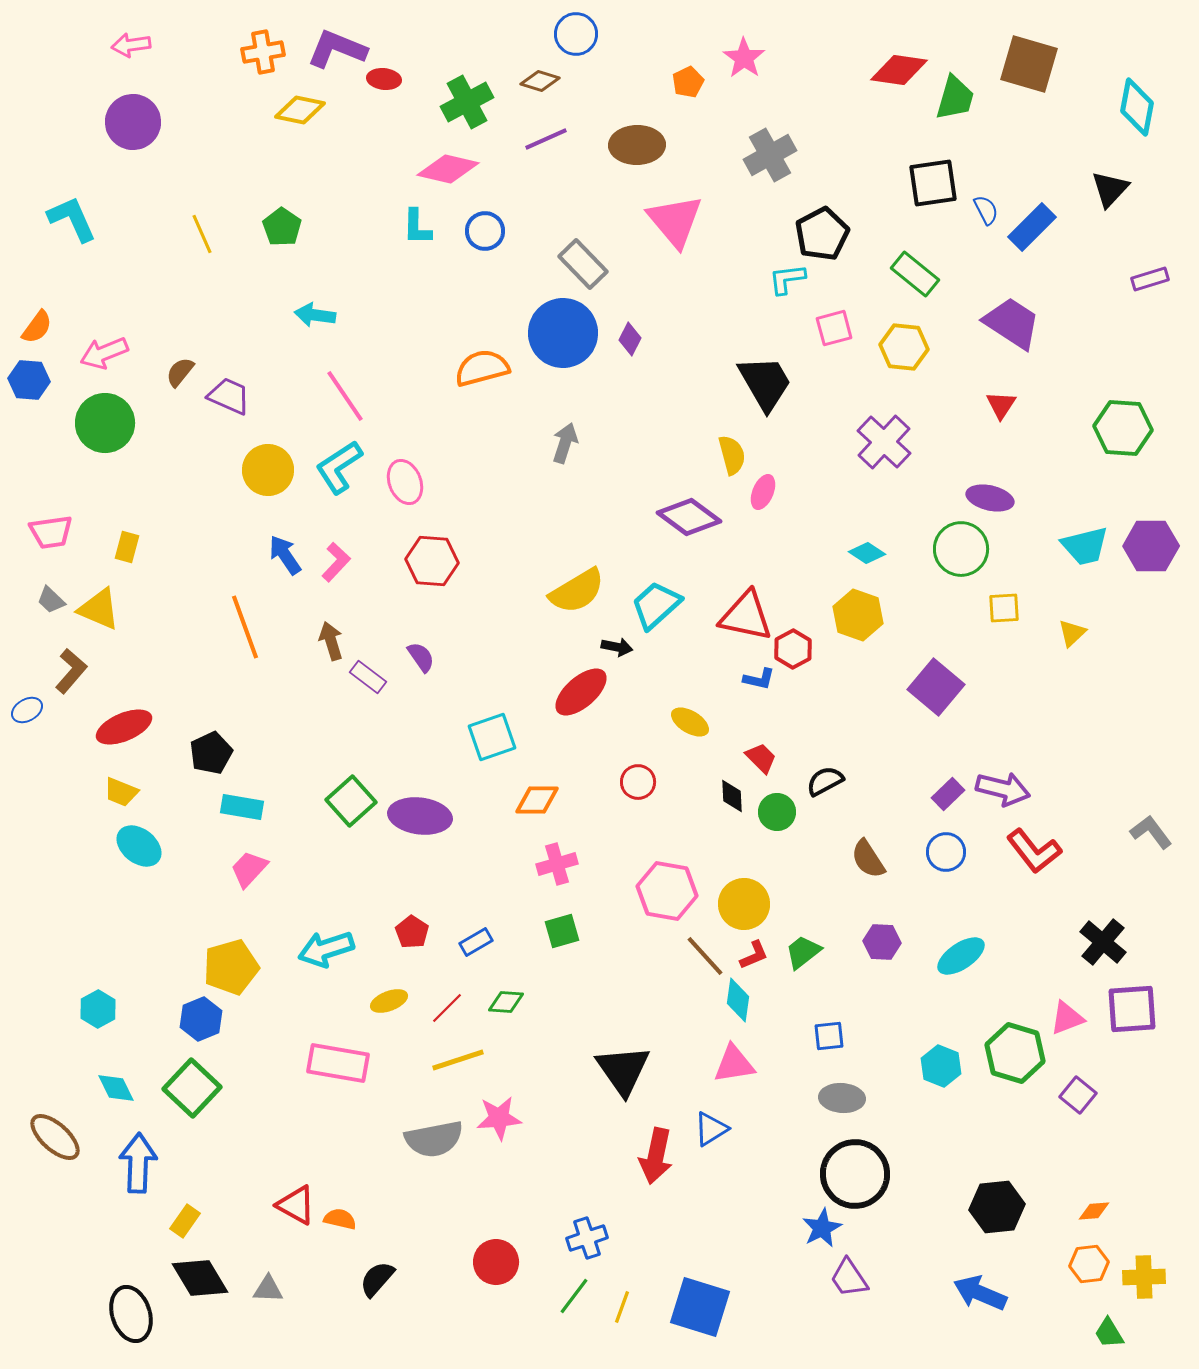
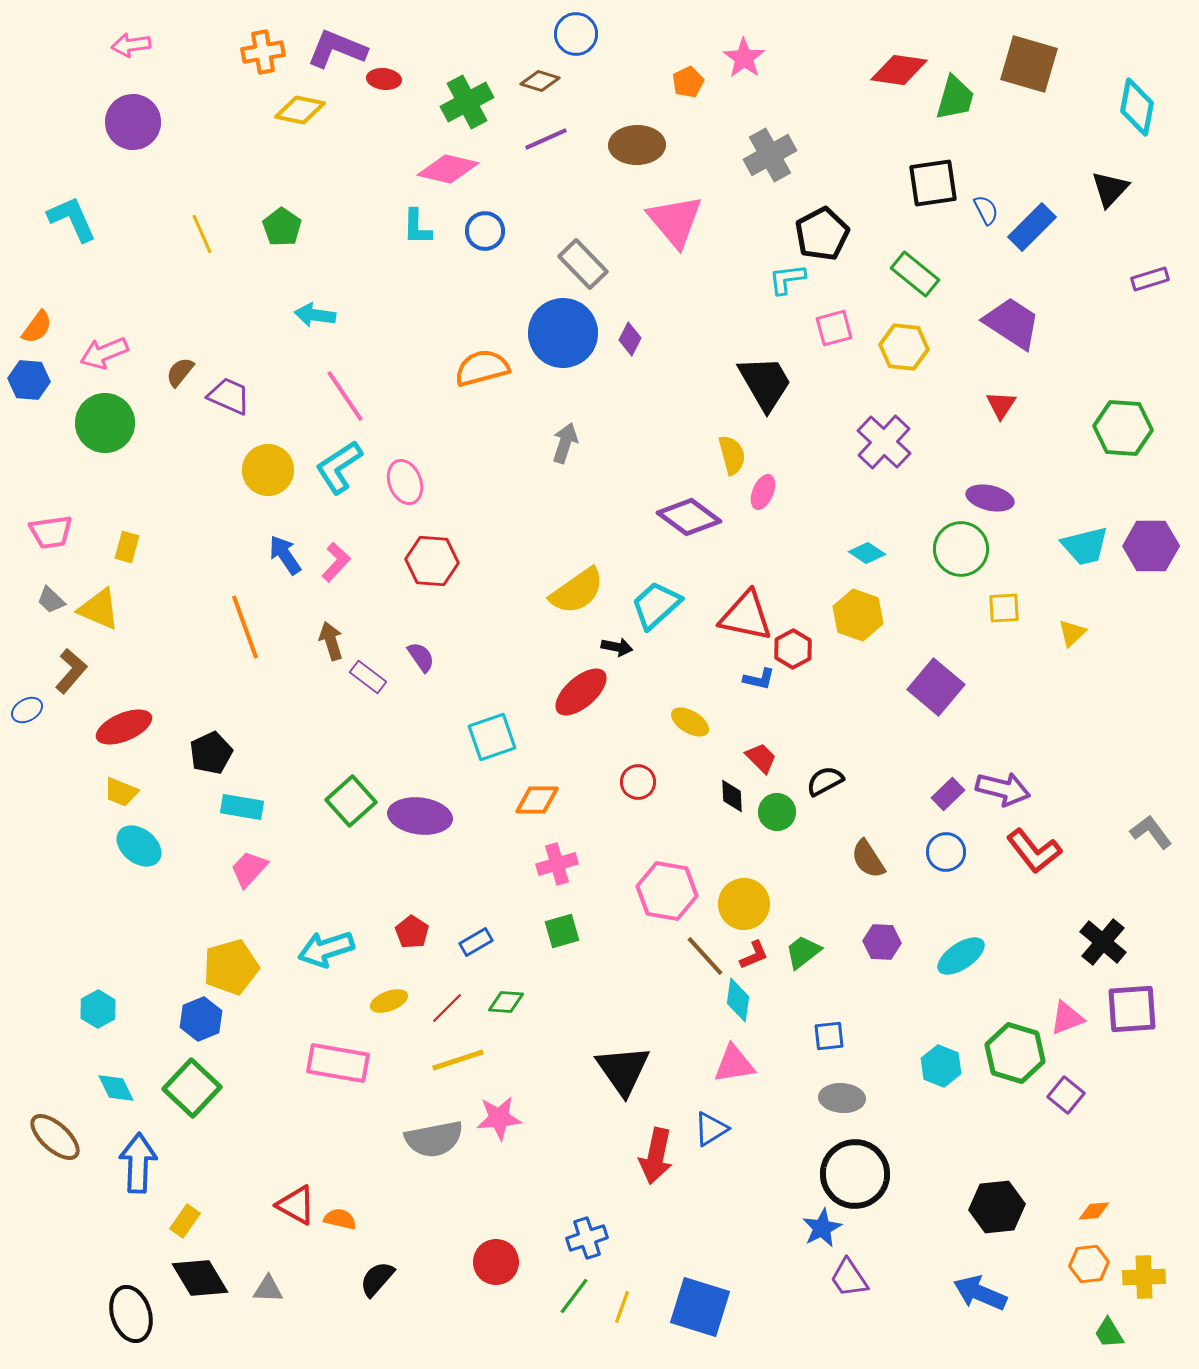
yellow semicircle at (577, 591): rotated 4 degrees counterclockwise
purple square at (1078, 1095): moved 12 px left
